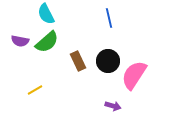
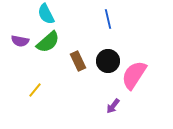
blue line: moved 1 px left, 1 px down
green semicircle: moved 1 px right
yellow line: rotated 21 degrees counterclockwise
purple arrow: rotated 112 degrees clockwise
